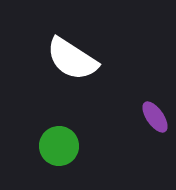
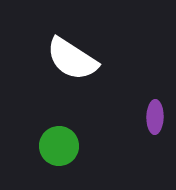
purple ellipse: rotated 36 degrees clockwise
